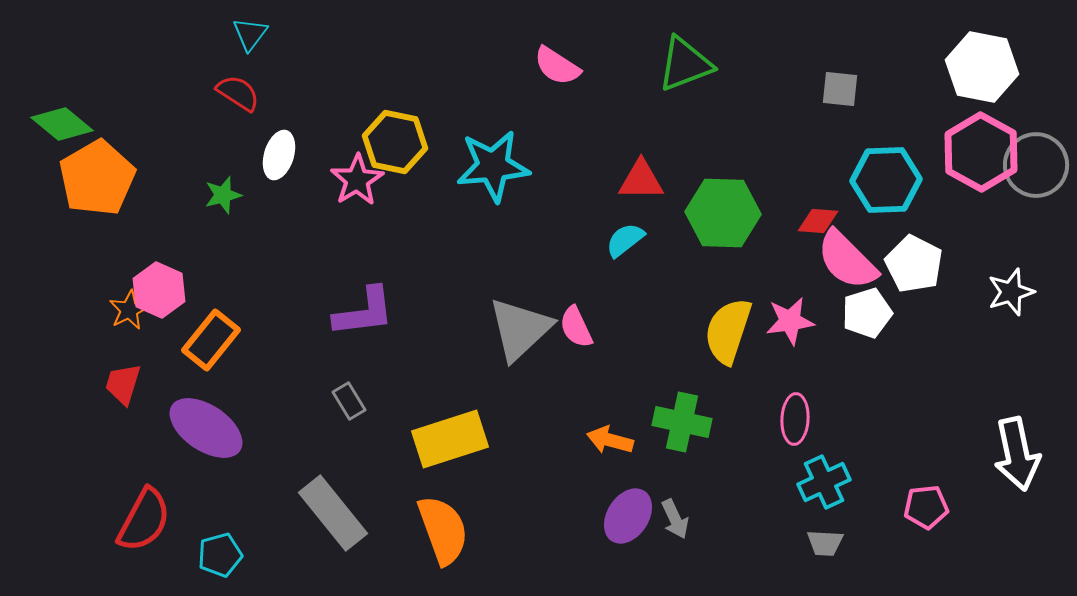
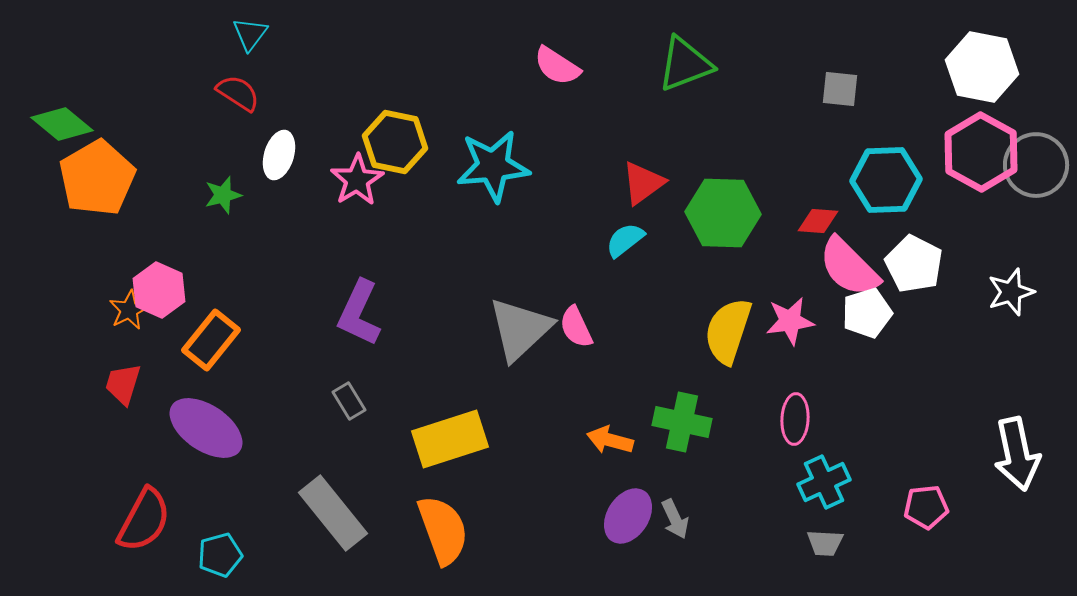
red triangle at (641, 180): moved 2 px right, 3 px down; rotated 36 degrees counterclockwise
pink semicircle at (847, 260): moved 2 px right, 7 px down
purple L-shape at (364, 312): moved 5 px left, 1 px down; rotated 122 degrees clockwise
